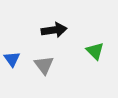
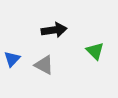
blue triangle: rotated 18 degrees clockwise
gray triangle: rotated 25 degrees counterclockwise
